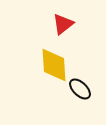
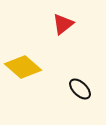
yellow diamond: moved 31 px left, 2 px down; rotated 45 degrees counterclockwise
